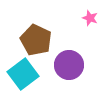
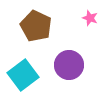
brown pentagon: moved 14 px up
cyan square: moved 1 px down
